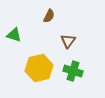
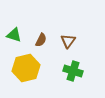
brown semicircle: moved 8 px left, 24 px down
yellow hexagon: moved 13 px left
